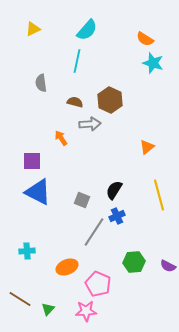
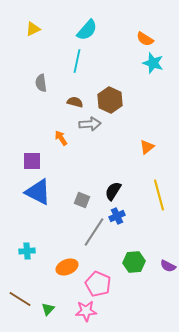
black semicircle: moved 1 px left, 1 px down
